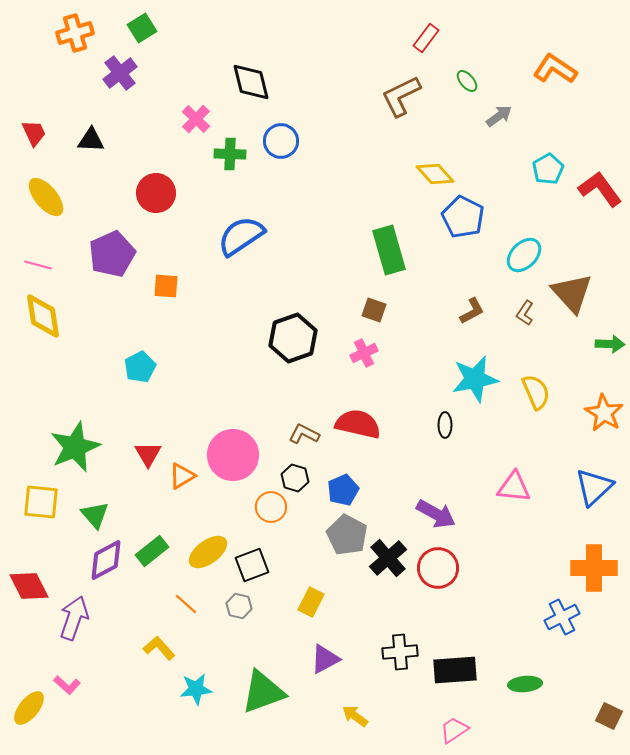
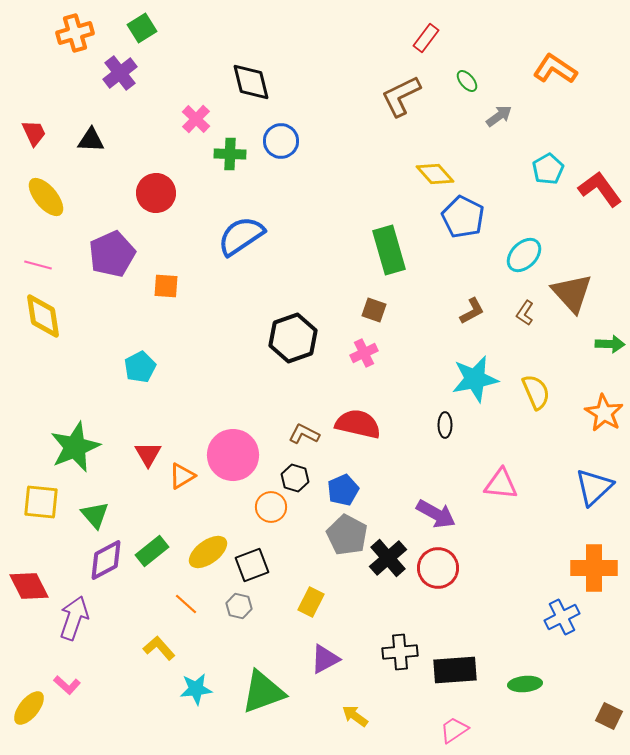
pink triangle at (514, 487): moved 13 px left, 3 px up
